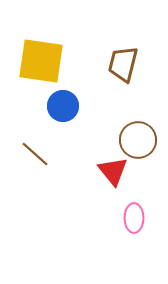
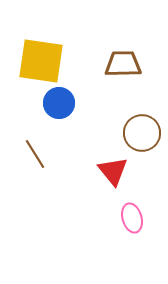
brown trapezoid: rotated 75 degrees clockwise
blue circle: moved 4 px left, 3 px up
brown circle: moved 4 px right, 7 px up
brown line: rotated 16 degrees clockwise
pink ellipse: moved 2 px left; rotated 16 degrees counterclockwise
